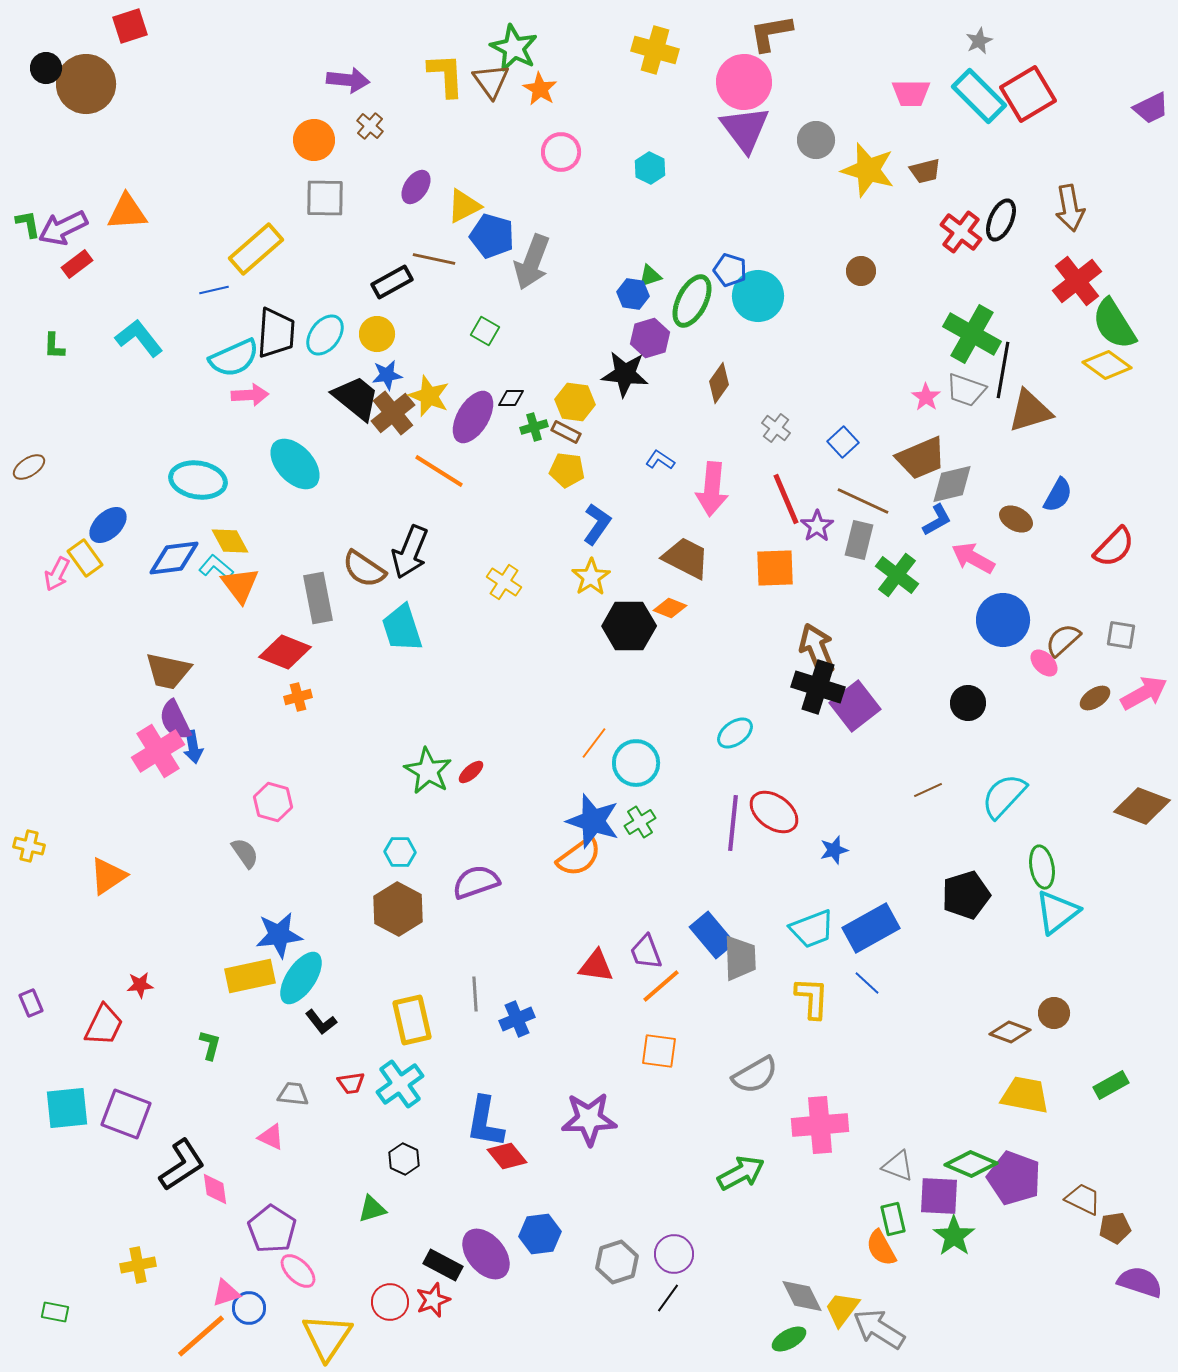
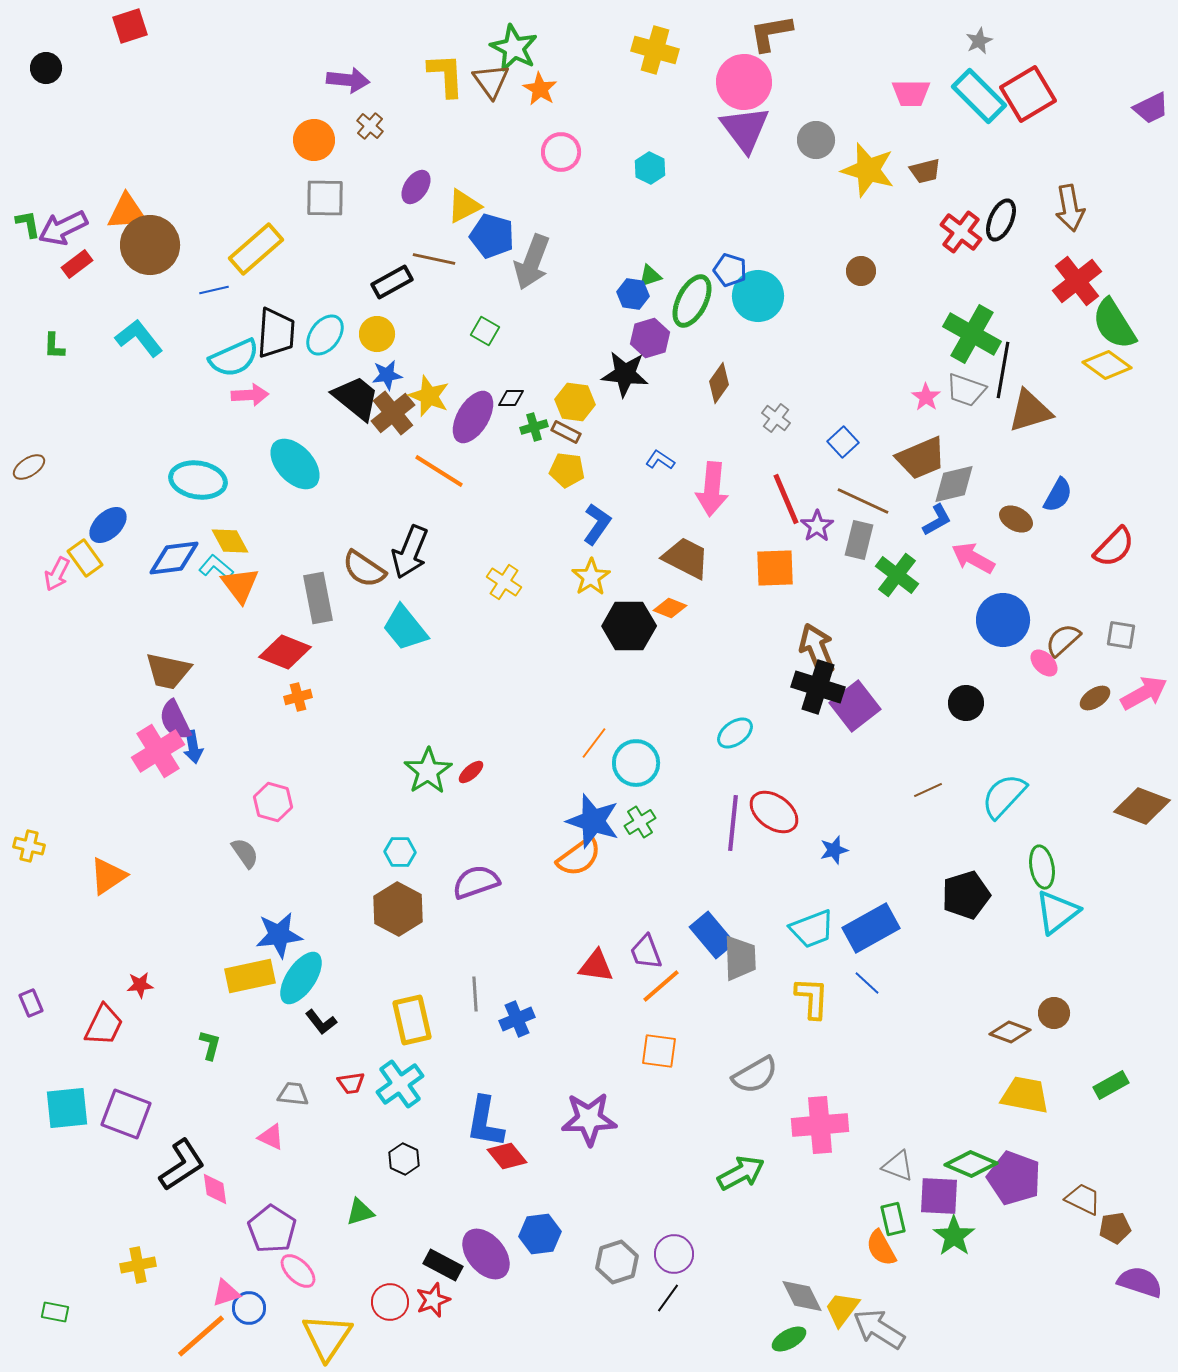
brown circle at (86, 84): moved 64 px right, 161 px down
gray cross at (776, 428): moved 10 px up
gray diamond at (952, 484): moved 2 px right
cyan trapezoid at (402, 628): moved 3 px right; rotated 21 degrees counterclockwise
black circle at (968, 703): moved 2 px left
green star at (428, 771): rotated 9 degrees clockwise
green triangle at (372, 1209): moved 12 px left, 3 px down
